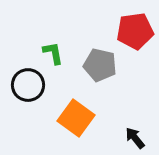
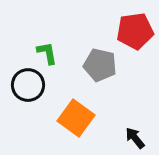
green L-shape: moved 6 px left
